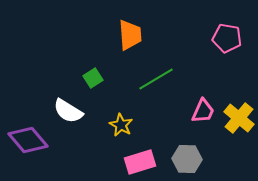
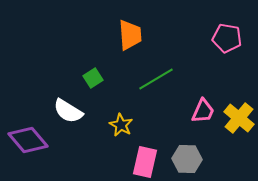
pink rectangle: moved 5 px right; rotated 60 degrees counterclockwise
